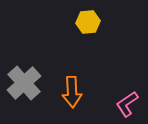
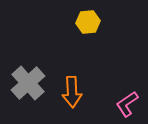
gray cross: moved 4 px right
